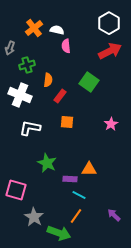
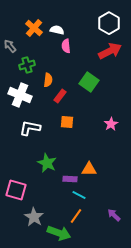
orange cross: rotated 12 degrees counterclockwise
gray arrow: moved 2 px up; rotated 120 degrees clockwise
